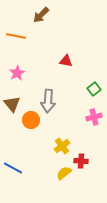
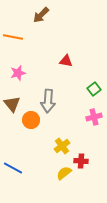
orange line: moved 3 px left, 1 px down
pink star: moved 1 px right; rotated 14 degrees clockwise
